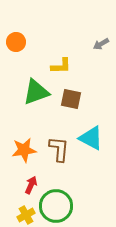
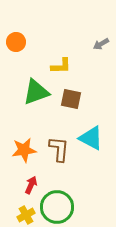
green circle: moved 1 px right, 1 px down
